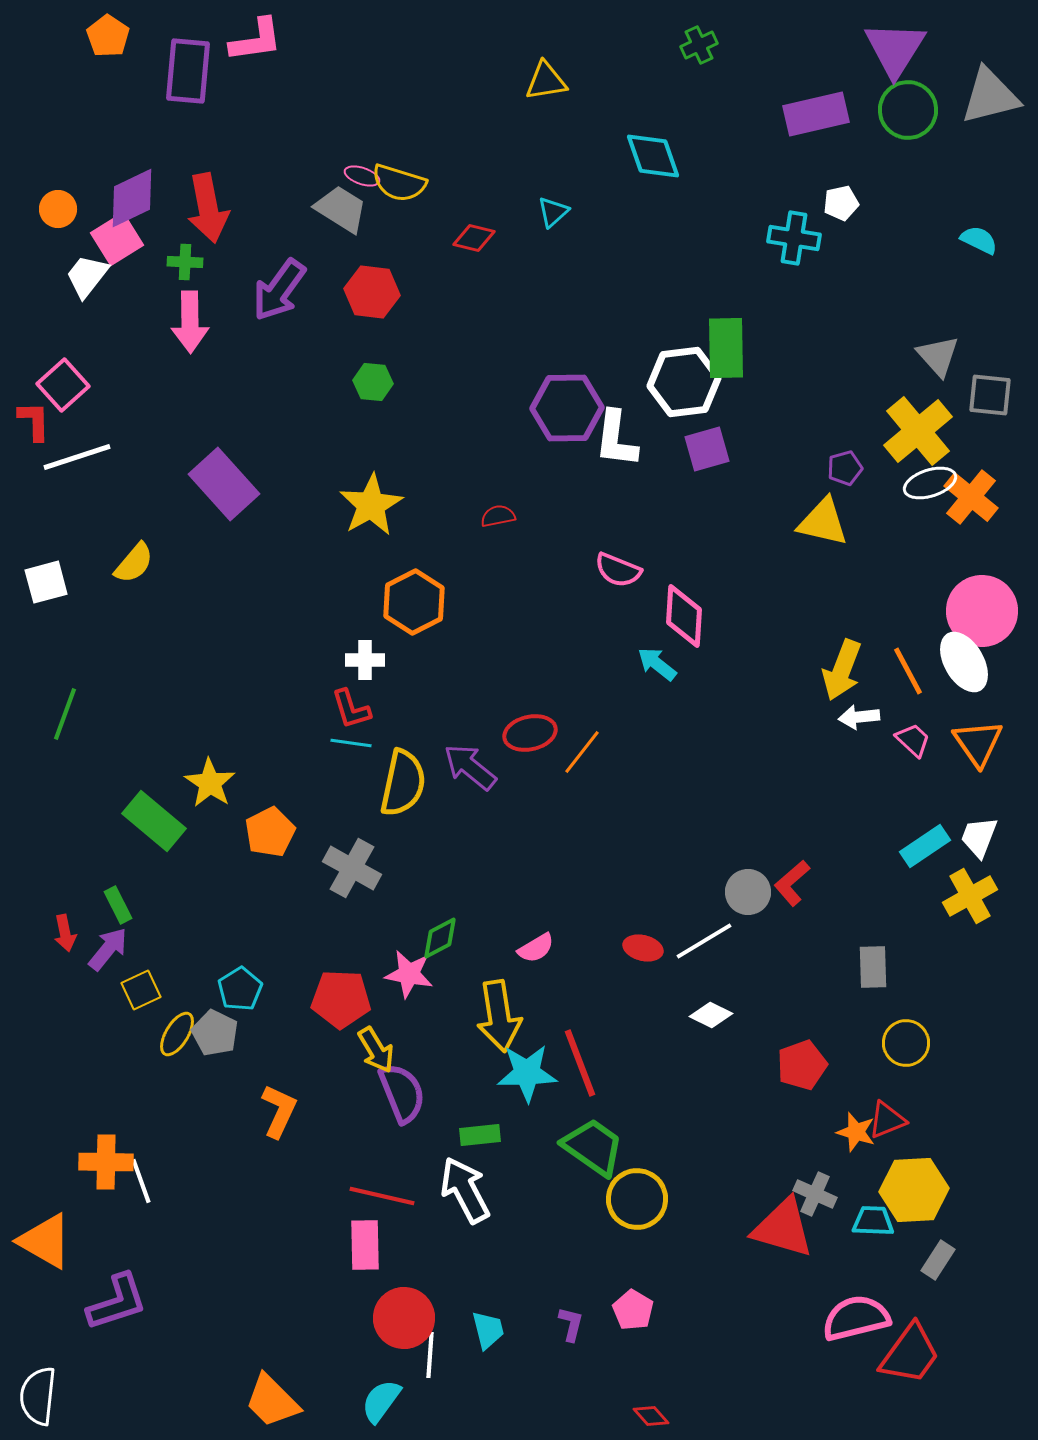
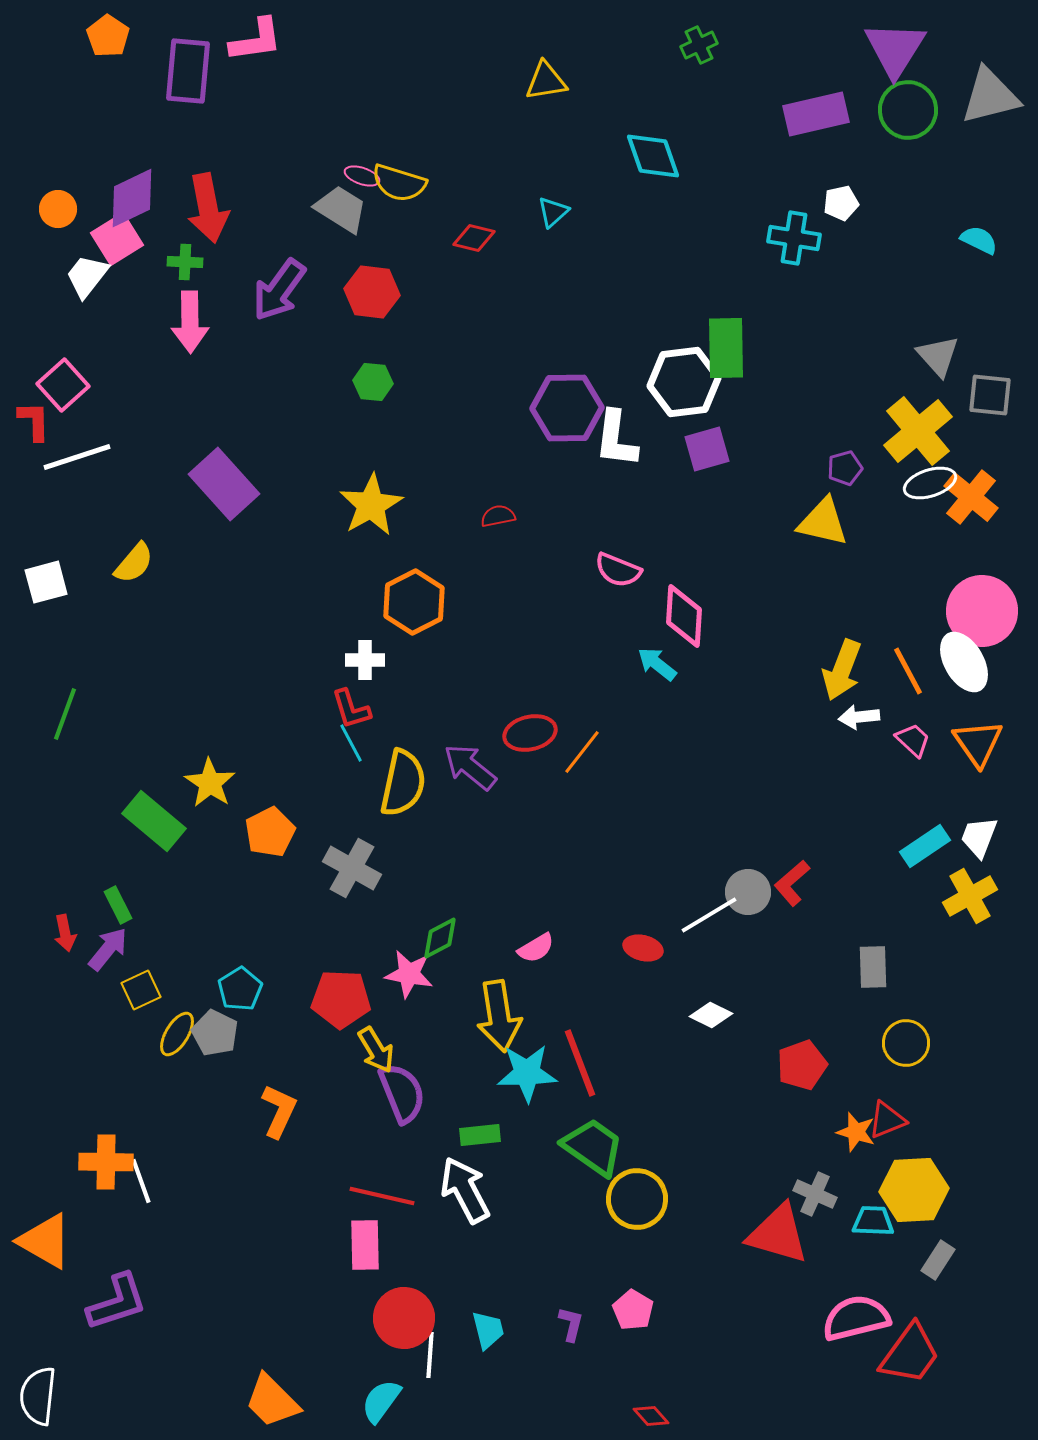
cyan line at (351, 743): rotated 54 degrees clockwise
white line at (704, 941): moved 5 px right, 26 px up
red triangle at (783, 1228): moved 5 px left, 6 px down
